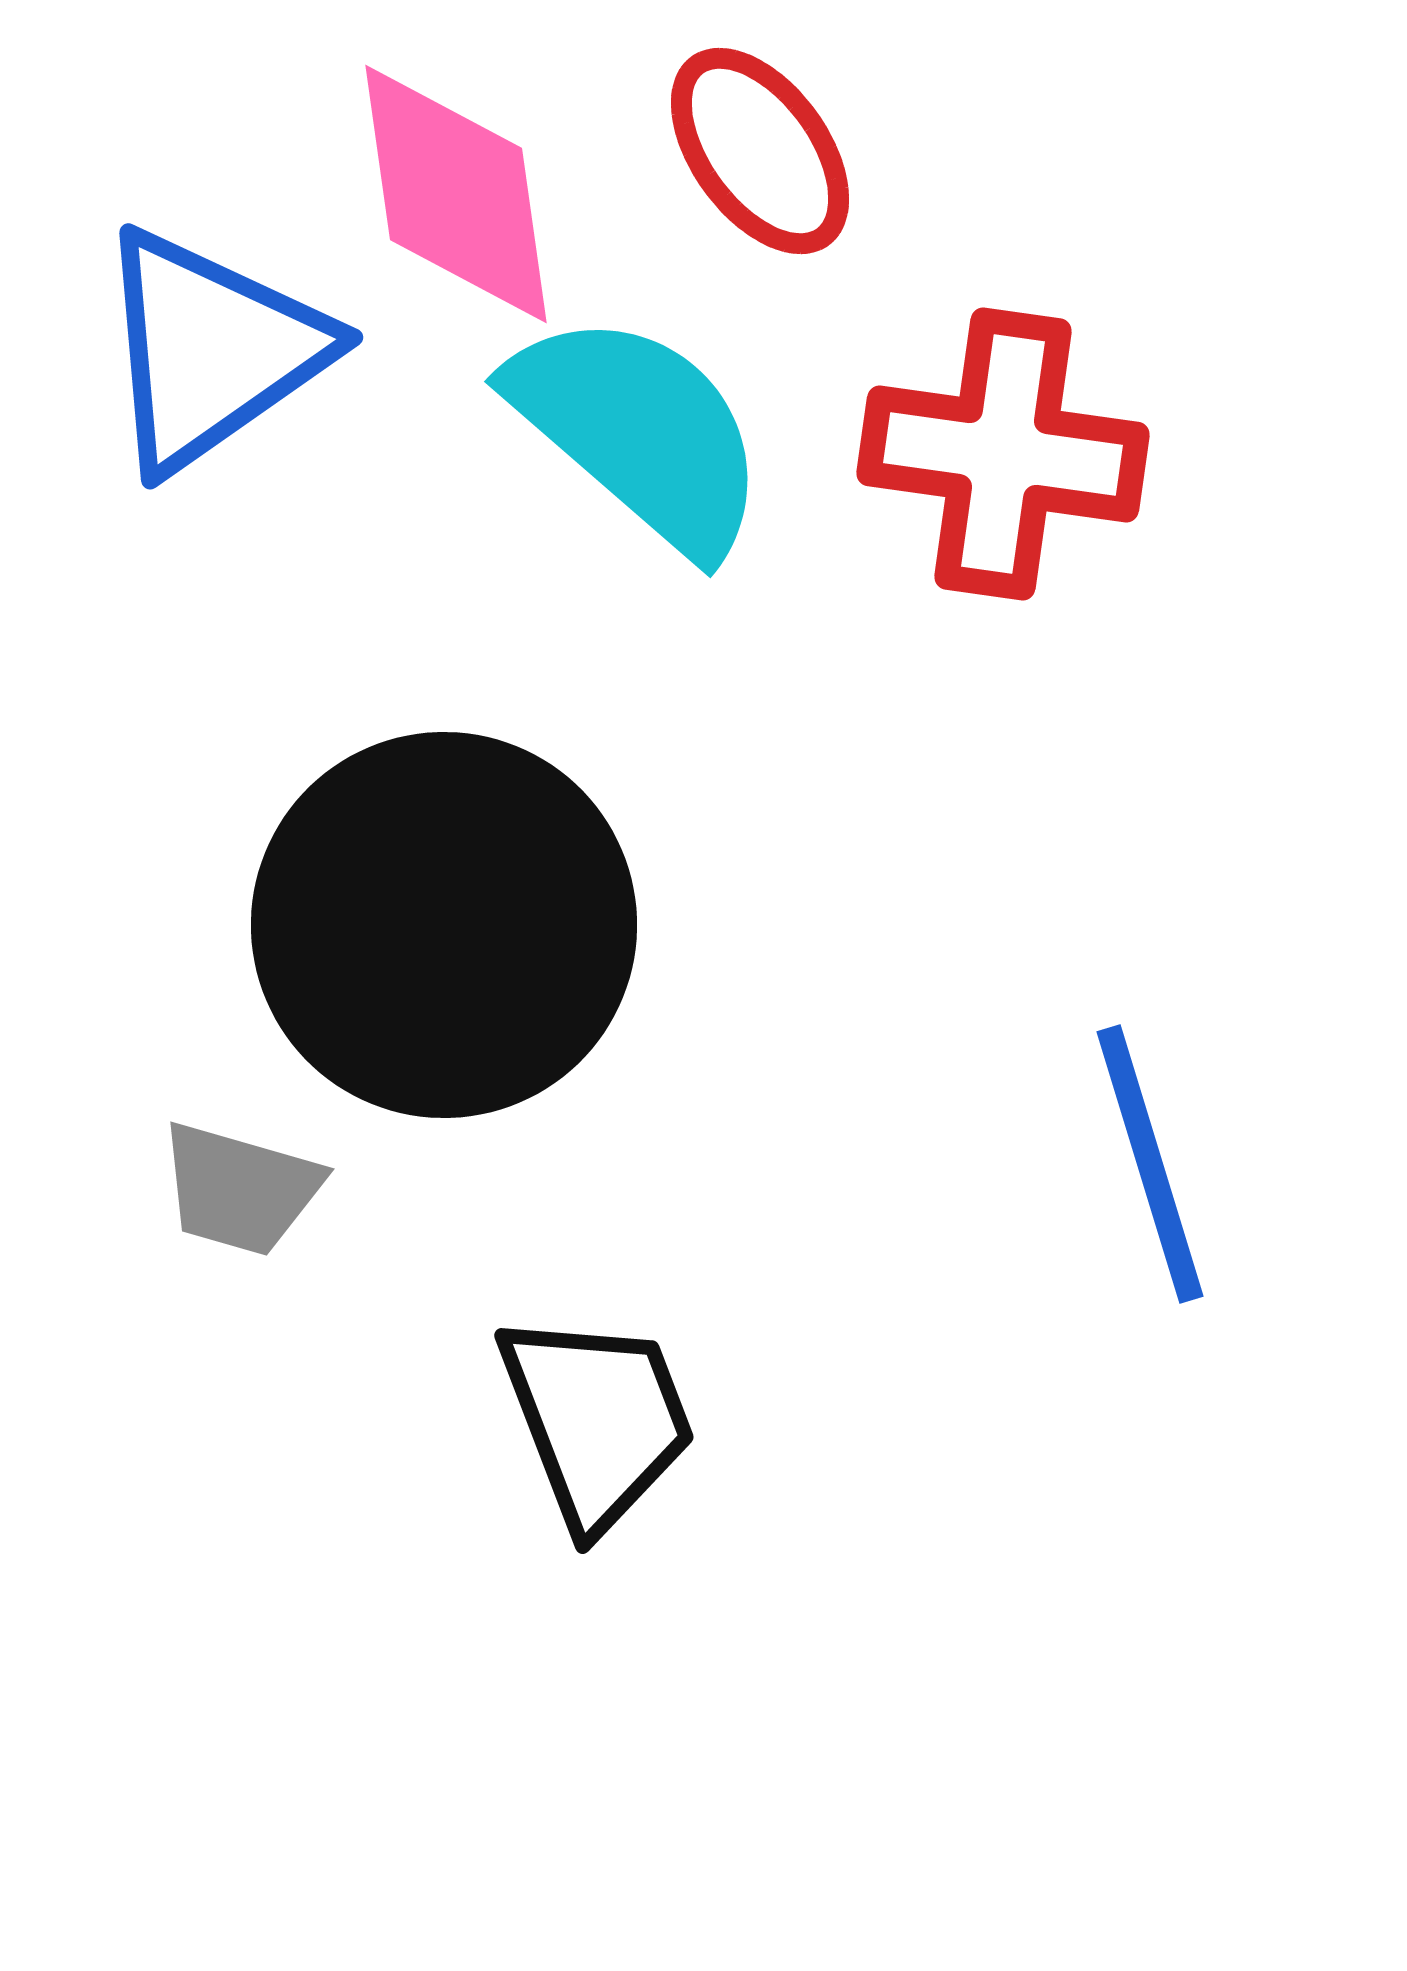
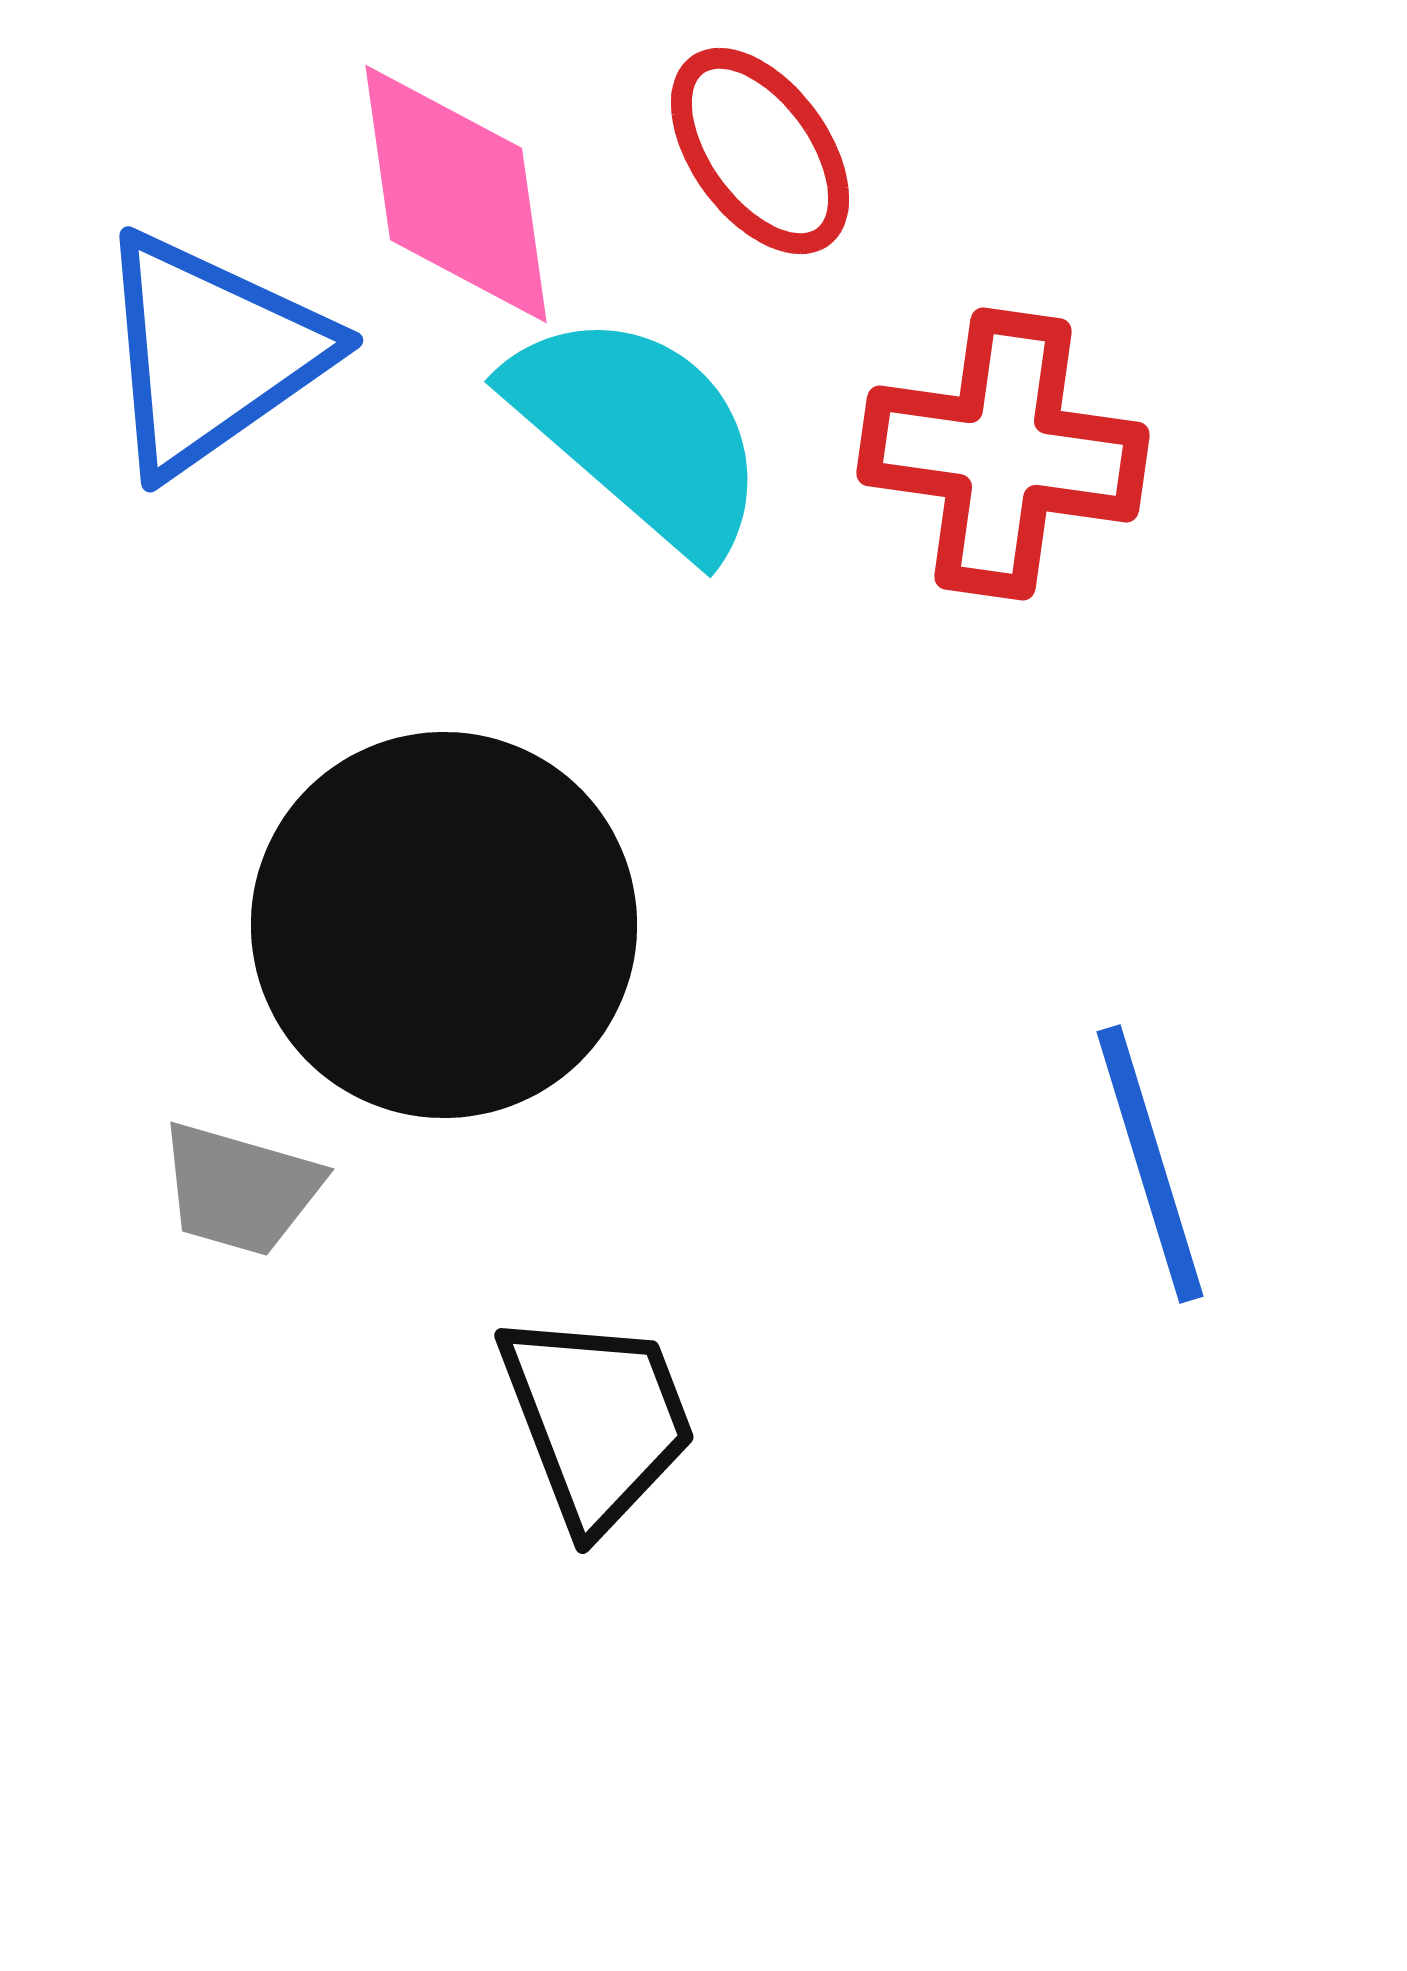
blue triangle: moved 3 px down
